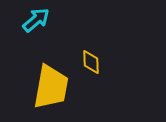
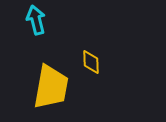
cyan arrow: rotated 64 degrees counterclockwise
